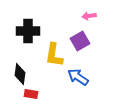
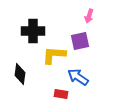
pink arrow: rotated 64 degrees counterclockwise
black cross: moved 5 px right
purple square: rotated 18 degrees clockwise
yellow L-shape: rotated 85 degrees clockwise
red rectangle: moved 30 px right
